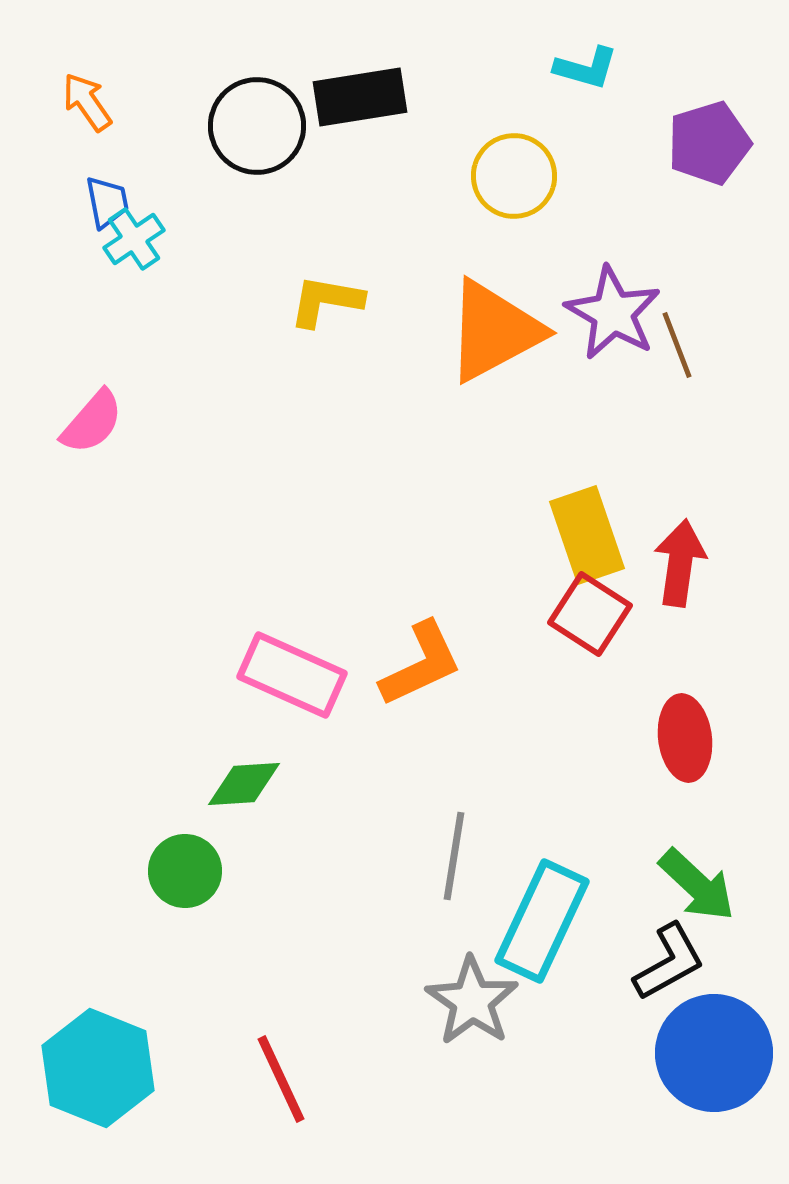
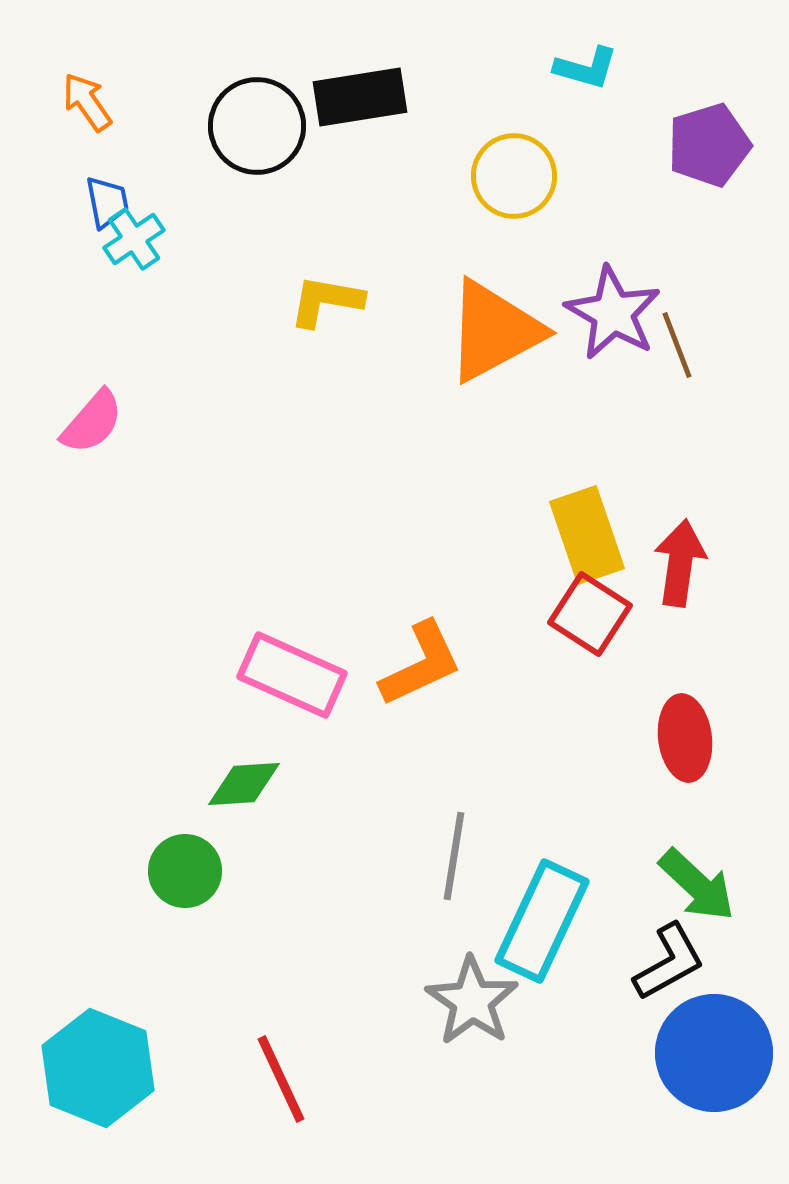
purple pentagon: moved 2 px down
